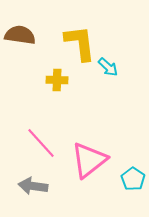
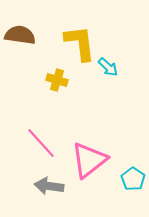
yellow cross: rotated 15 degrees clockwise
gray arrow: moved 16 px right
